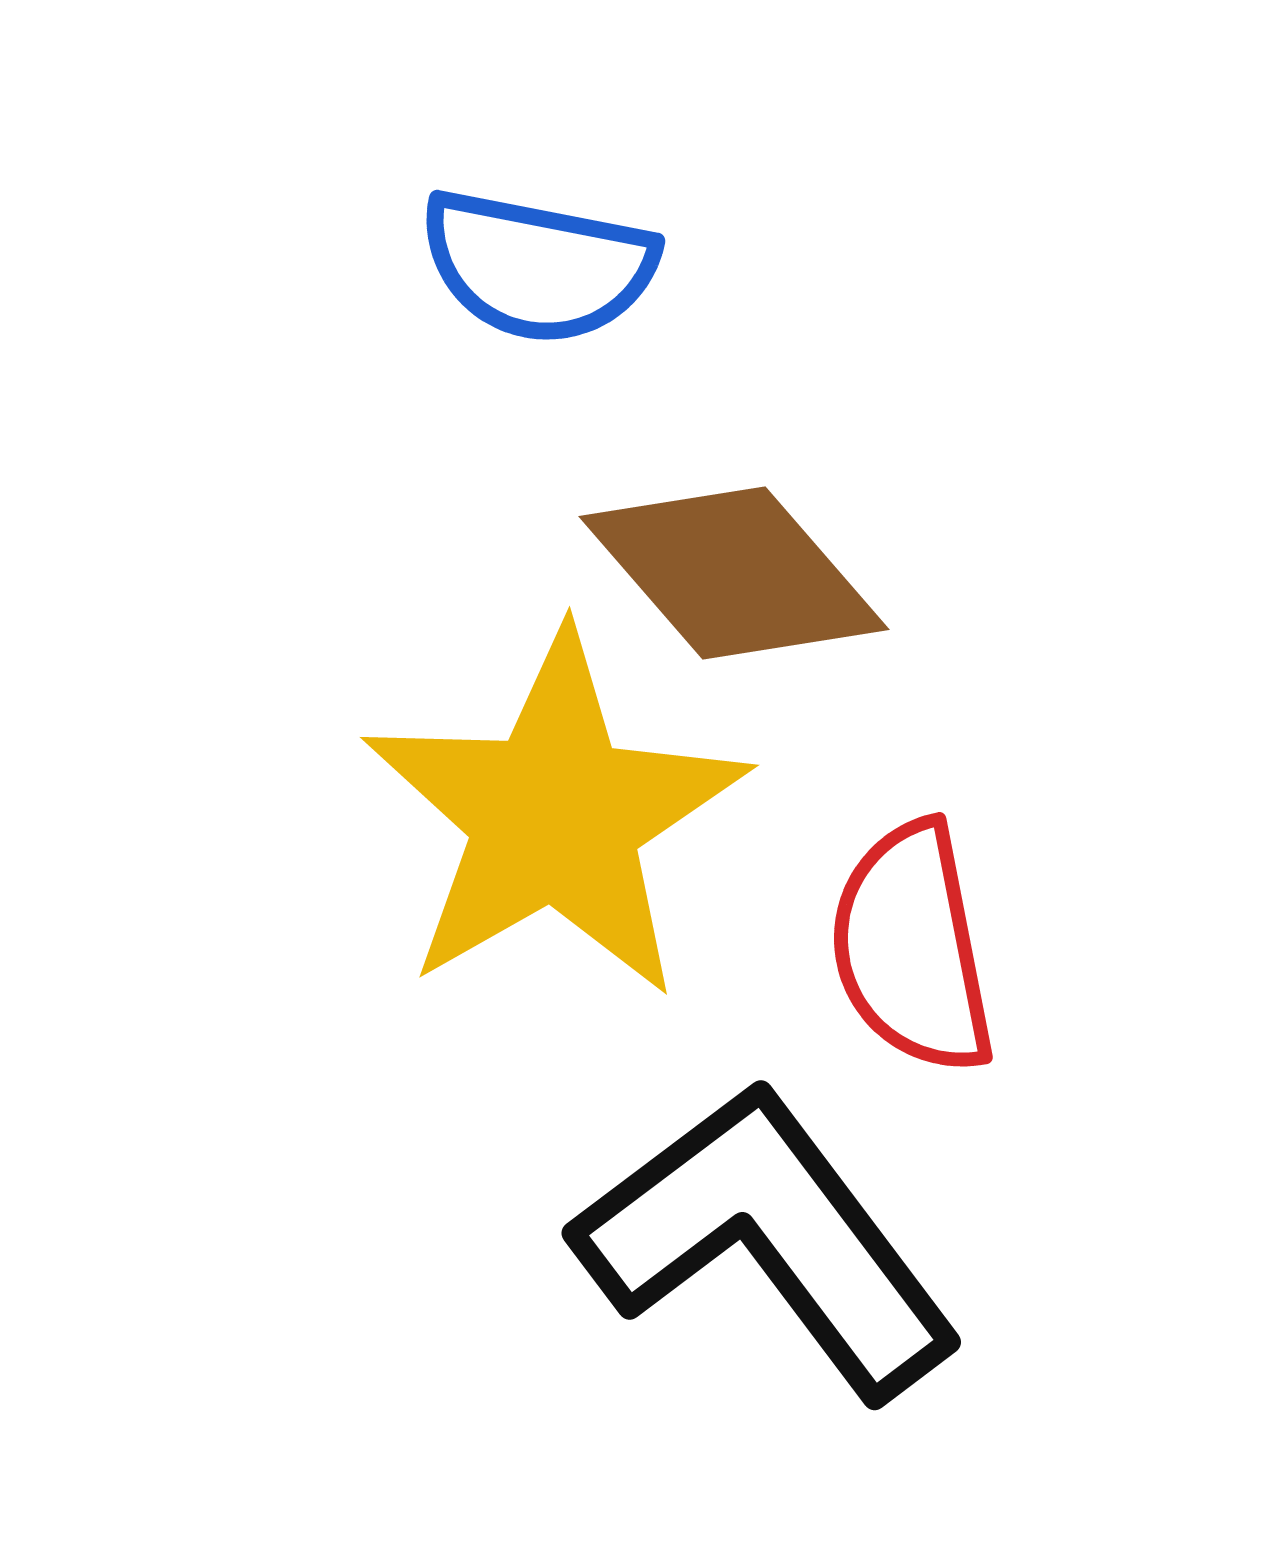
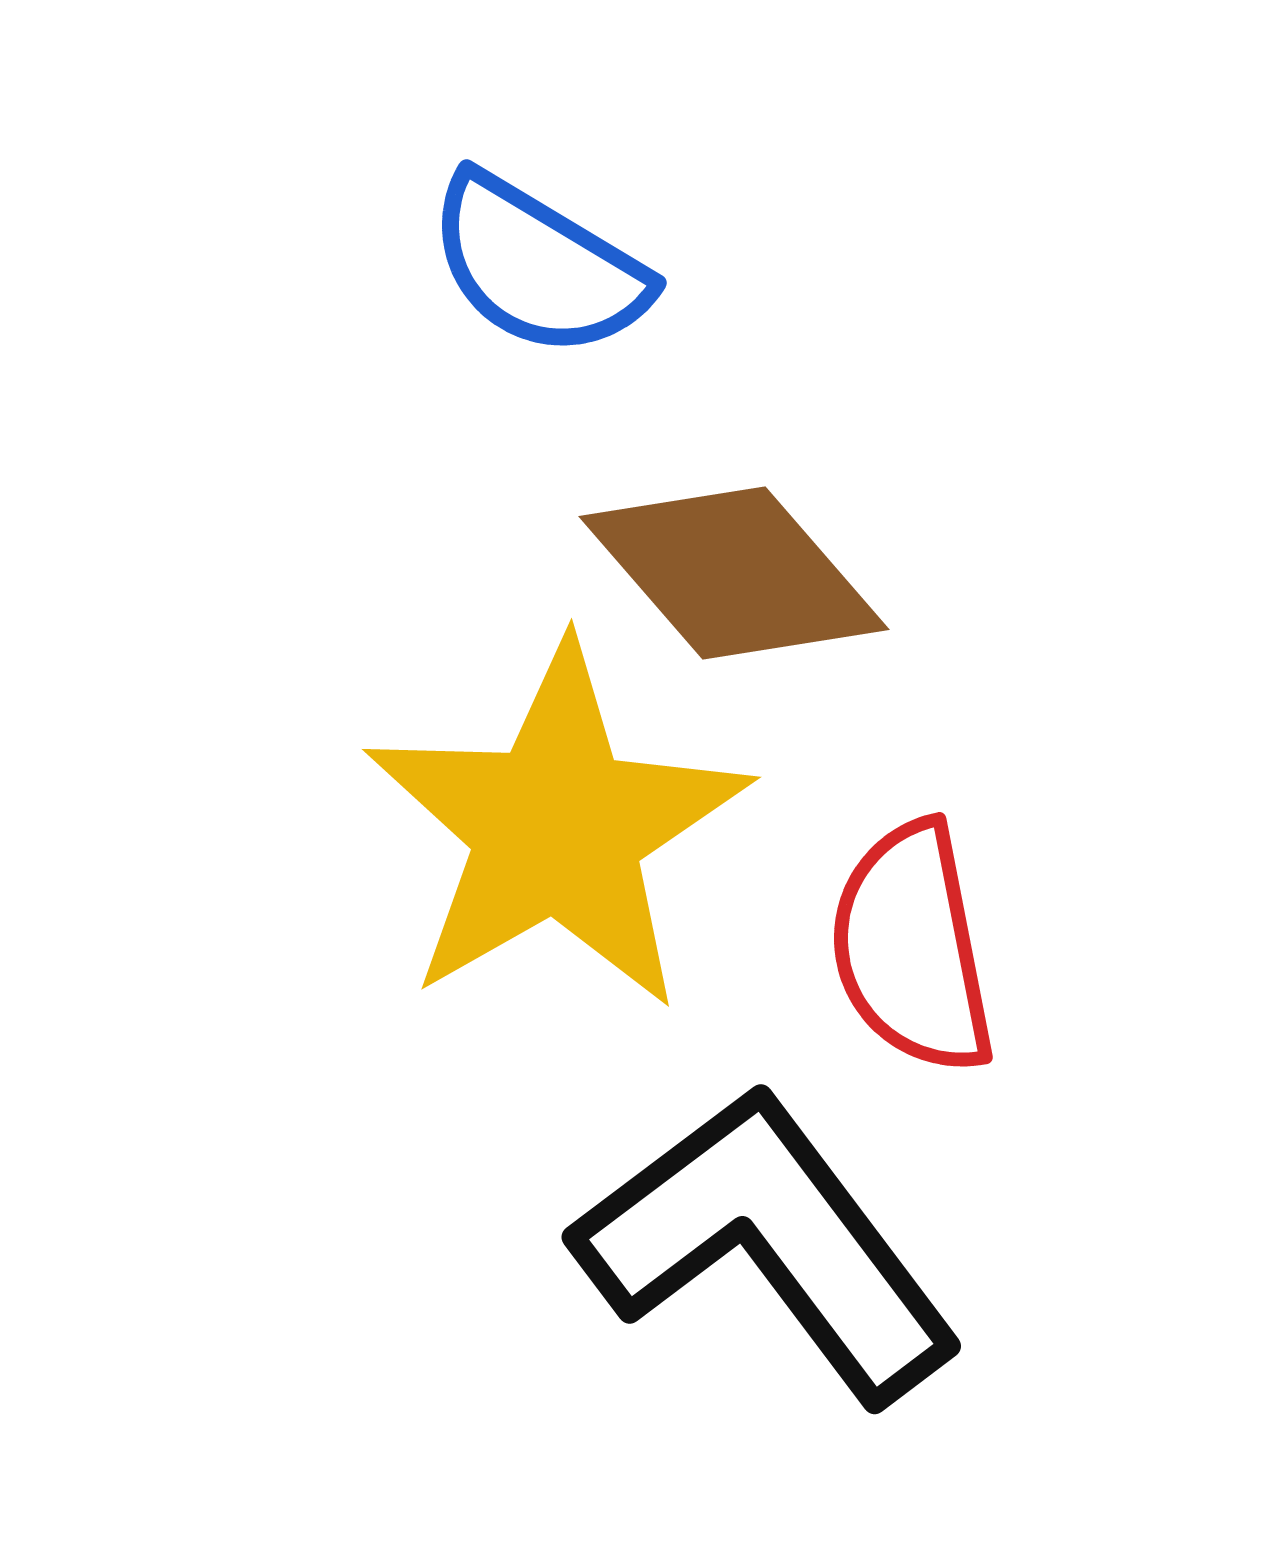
blue semicircle: rotated 20 degrees clockwise
yellow star: moved 2 px right, 12 px down
black L-shape: moved 4 px down
